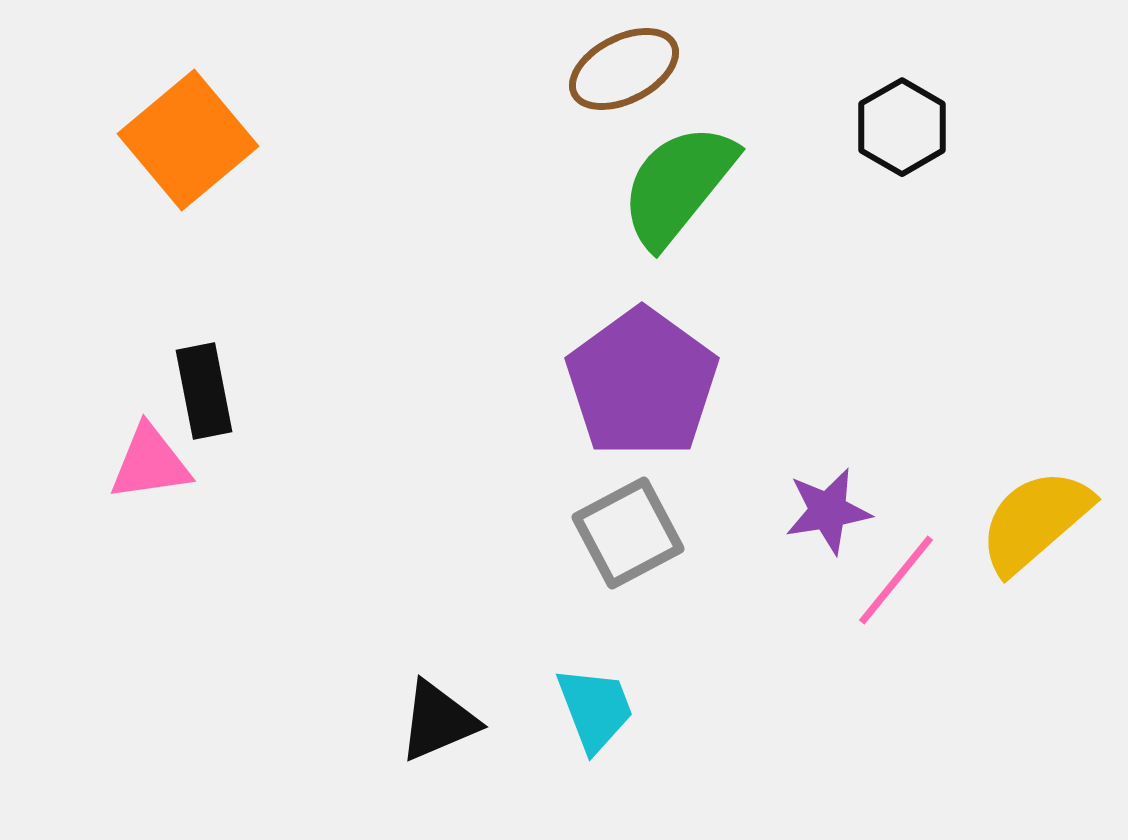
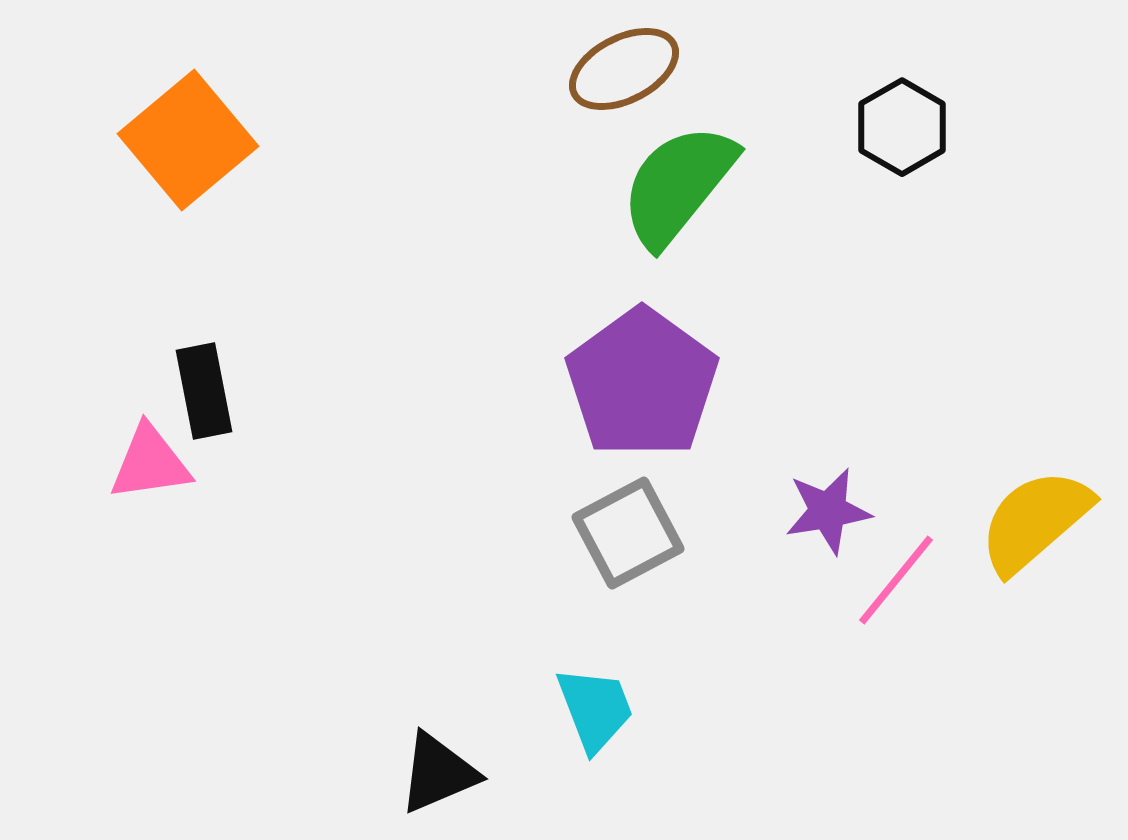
black triangle: moved 52 px down
